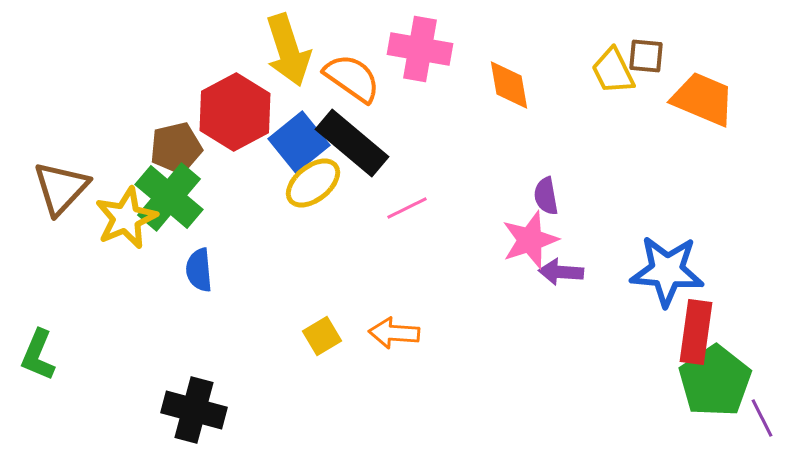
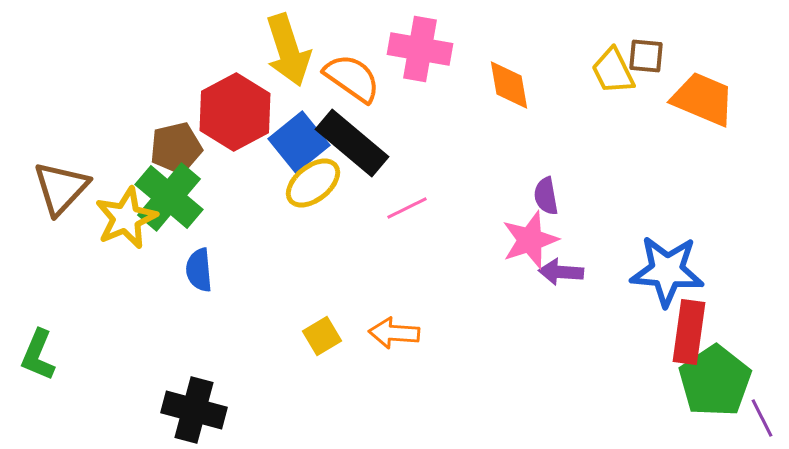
red rectangle: moved 7 px left
